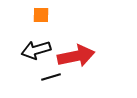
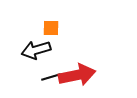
orange square: moved 10 px right, 13 px down
red arrow: moved 1 px right, 19 px down
